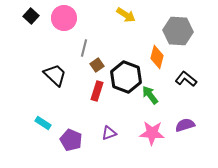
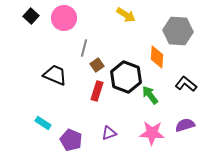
orange diamond: rotated 10 degrees counterclockwise
black trapezoid: rotated 20 degrees counterclockwise
black L-shape: moved 5 px down
